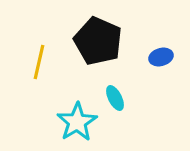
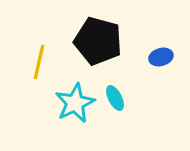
black pentagon: rotated 9 degrees counterclockwise
cyan star: moved 2 px left, 19 px up; rotated 6 degrees clockwise
